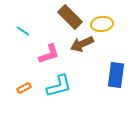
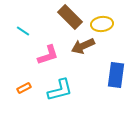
brown arrow: moved 1 px right, 2 px down
pink L-shape: moved 1 px left, 1 px down
cyan L-shape: moved 1 px right, 4 px down
